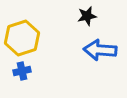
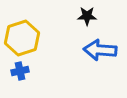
black star: rotated 12 degrees clockwise
blue cross: moved 2 px left
